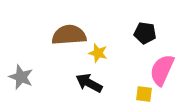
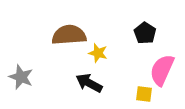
black pentagon: rotated 25 degrees clockwise
